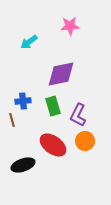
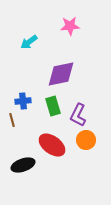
orange circle: moved 1 px right, 1 px up
red ellipse: moved 1 px left
